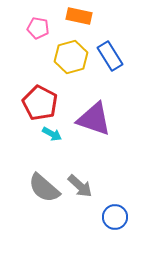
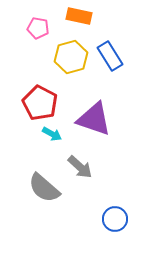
gray arrow: moved 19 px up
blue circle: moved 2 px down
